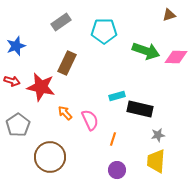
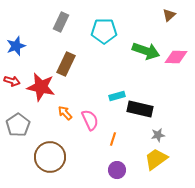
brown triangle: rotated 24 degrees counterclockwise
gray rectangle: rotated 30 degrees counterclockwise
brown rectangle: moved 1 px left, 1 px down
yellow trapezoid: moved 2 px up; rotated 50 degrees clockwise
